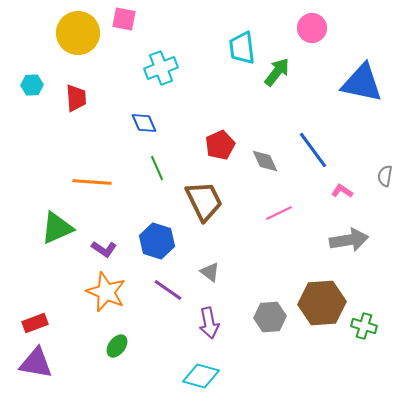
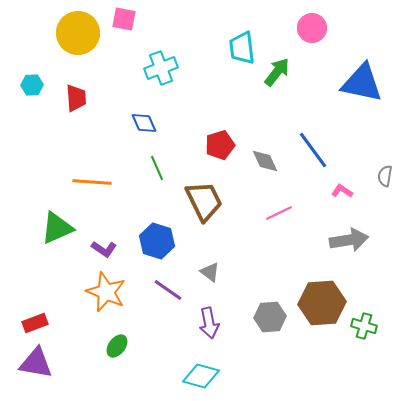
red pentagon: rotated 8 degrees clockwise
